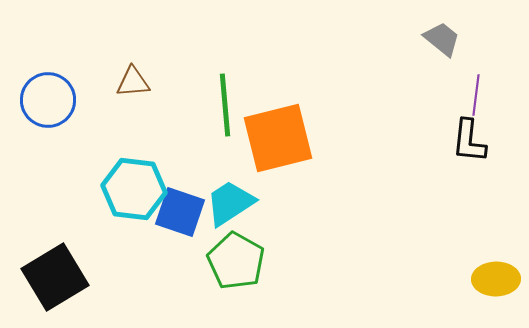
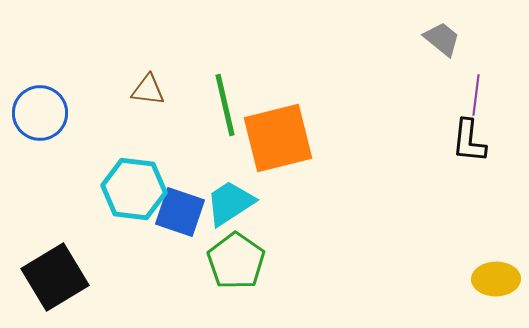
brown triangle: moved 15 px right, 8 px down; rotated 12 degrees clockwise
blue circle: moved 8 px left, 13 px down
green line: rotated 8 degrees counterclockwise
green pentagon: rotated 6 degrees clockwise
